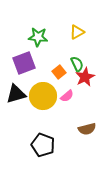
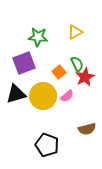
yellow triangle: moved 2 px left
black pentagon: moved 4 px right
